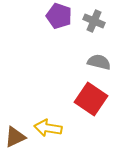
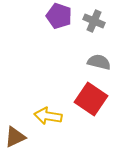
yellow arrow: moved 12 px up
